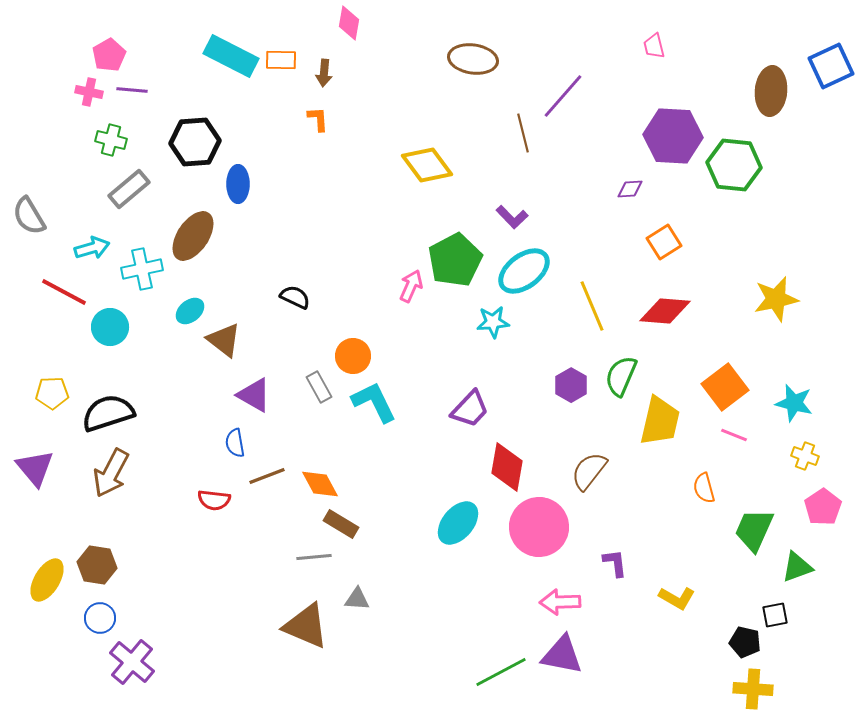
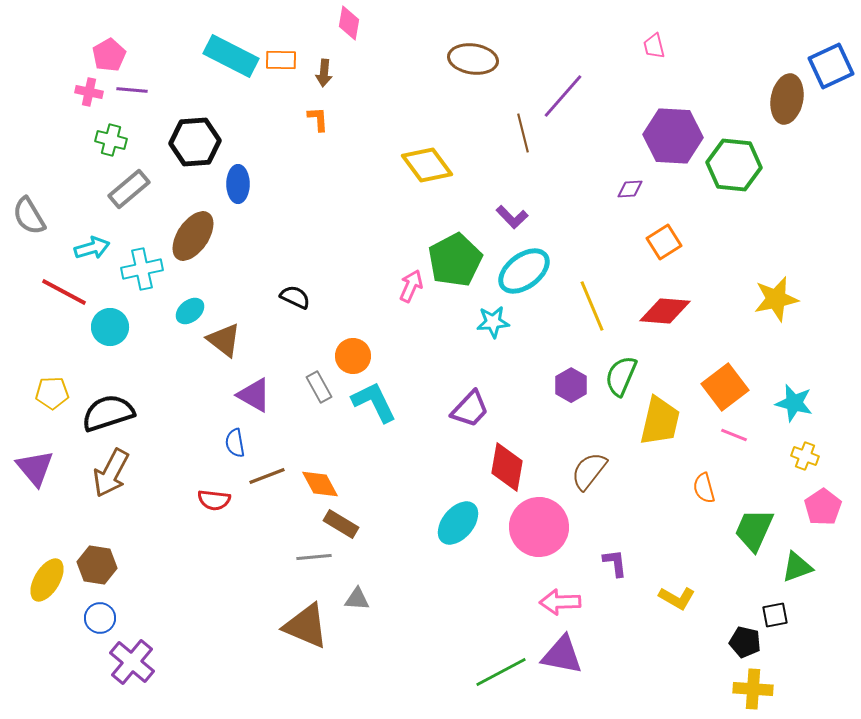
brown ellipse at (771, 91): moved 16 px right, 8 px down; rotated 6 degrees clockwise
